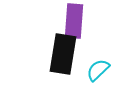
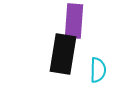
cyan semicircle: rotated 135 degrees clockwise
